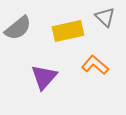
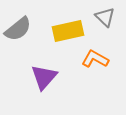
gray semicircle: moved 1 px down
orange L-shape: moved 6 px up; rotated 12 degrees counterclockwise
